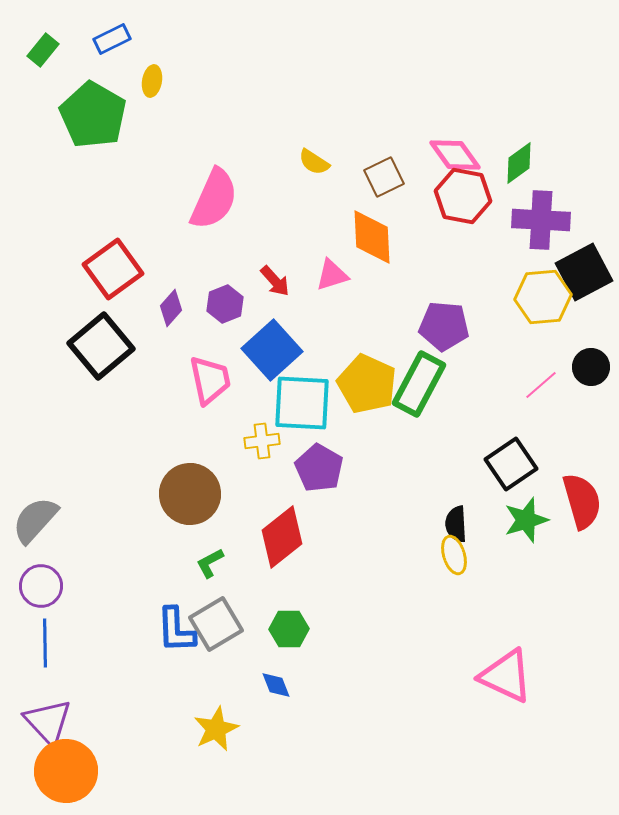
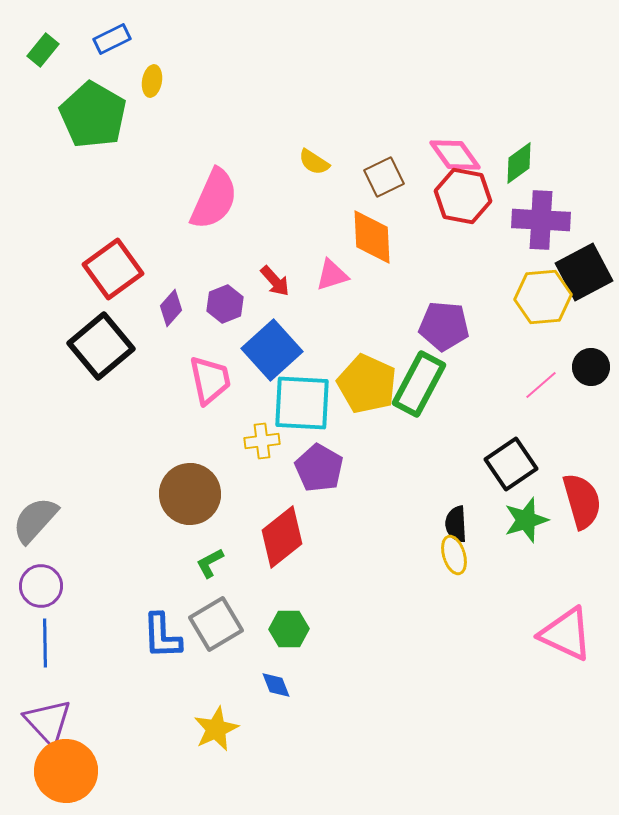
blue L-shape at (176, 630): moved 14 px left, 6 px down
pink triangle at (506, 676): moved 60 px right, 42 px up
